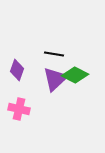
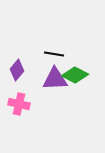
purple diamond: rotated 20 degrees clockwise
purple triangle: rotated 40 degrees clockwise
pink cross: moved 5 px up
